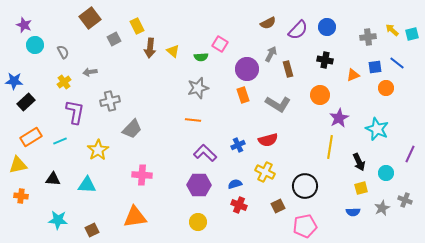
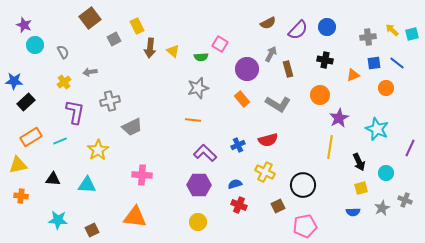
blue square at (375, 67): moved 1 px left, 4 px up
orange rectangle at (243, 95): moved 1 px left, 4 px down; rotated 21 degrees counterclockwise
gray trapezoid at (132, 129): moved 2 px up; rotated 20 degrees clockwise
purple line at (410, 154): moved 6 px up
black circle at (305, 186): moved 2 px left, 1 px up
orange triangle at (135, 217): rotated 15 degrees clockwise
